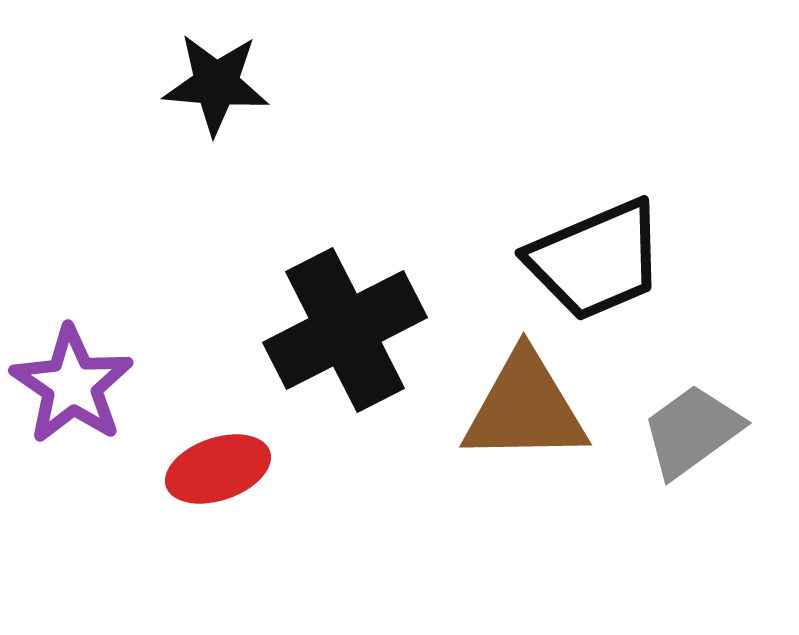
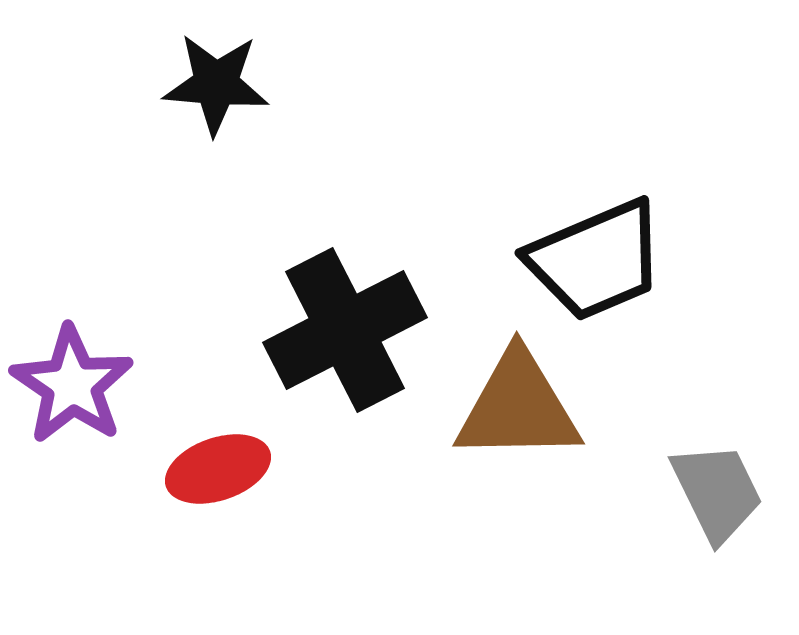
brown triangle: moved 7 px left, 1 px up
gray trapezoid: moved 25 px right, 61 px down; rotated 100 degrees clockwise
